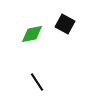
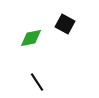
green diamond: moved 1 px left, 4 px down
